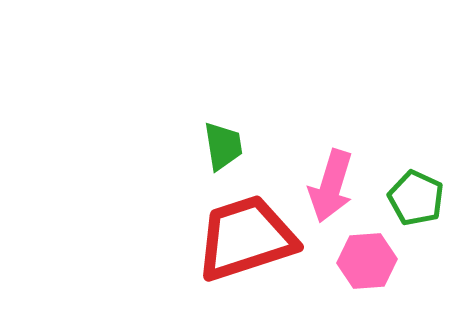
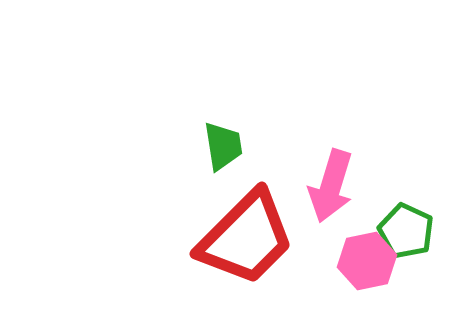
green pentagon: moved 10 px left, 33 px down
red trapezoid: rotated 153 degrees clockwise
pink hexagon: rotated 8 degrees counterclockwise
